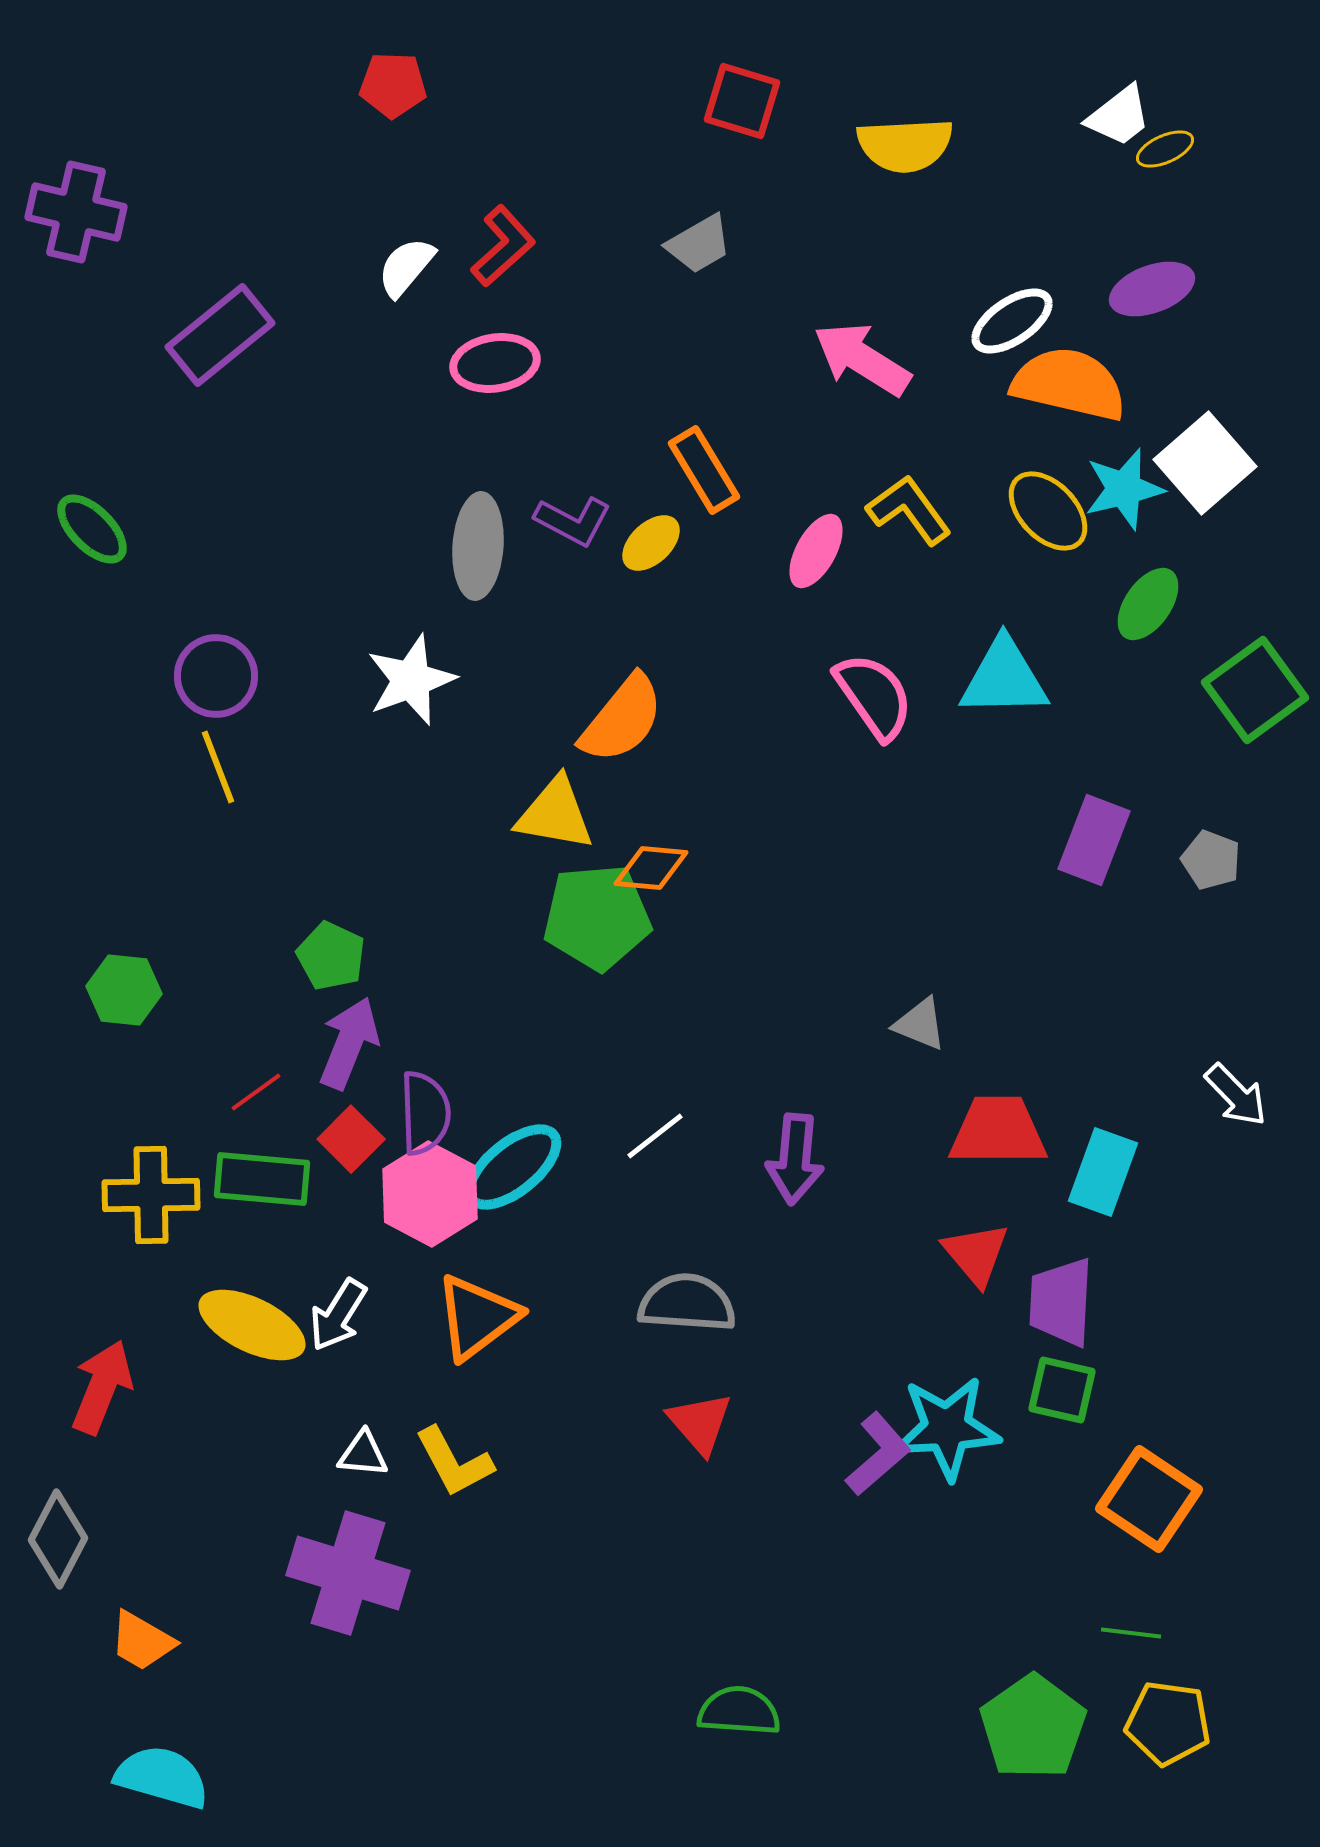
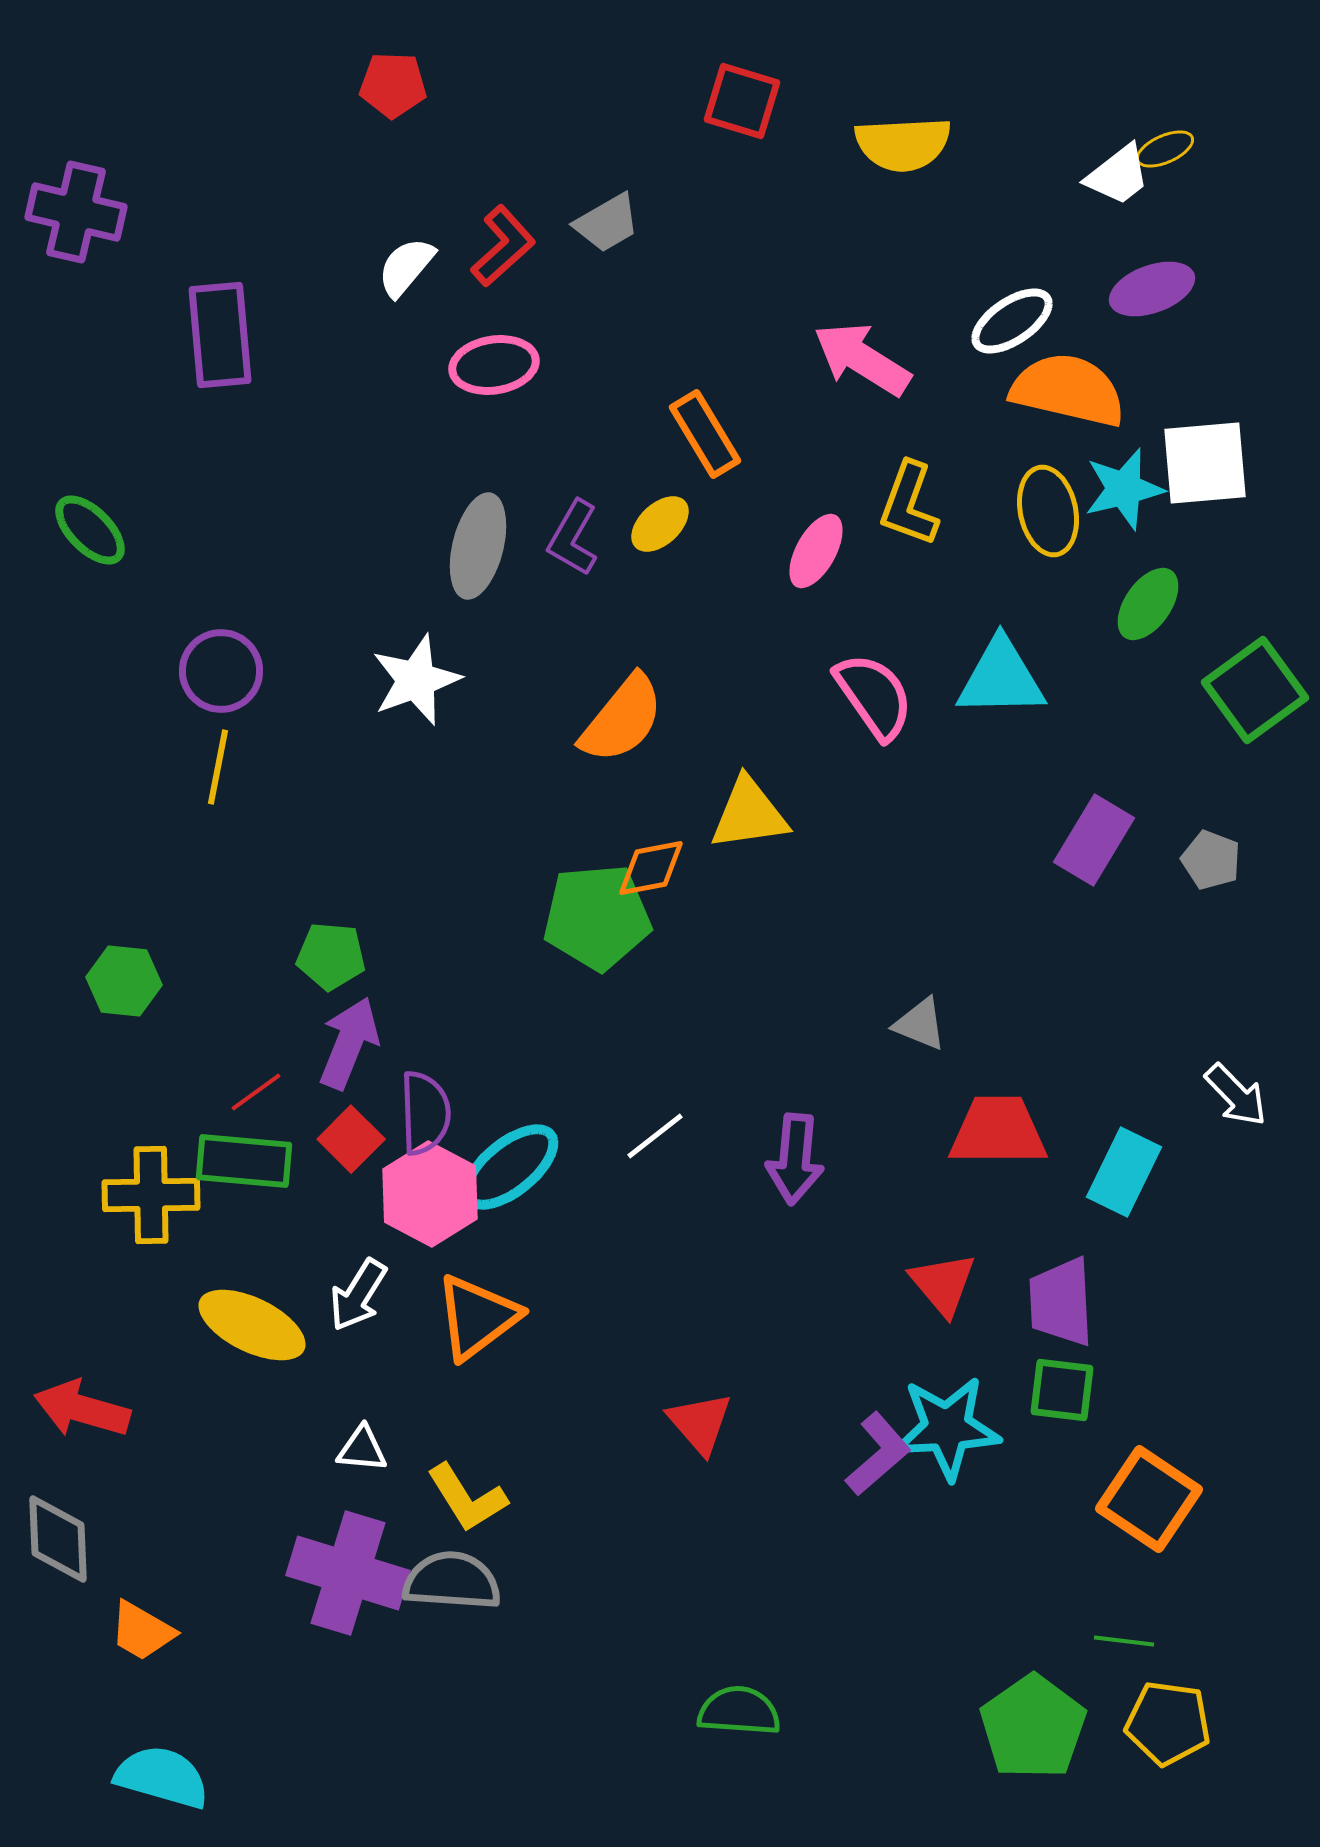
white trapezoid at (1119, 116): moved 1 px left, 59 px down
yellow semicircle at (905, 145): moved 2 px left, 1 px up
gray trapezoid at (699, 244): moved 92 px left, 21 px up
purple rectangle at (220, 335): rotated 56 degrees counterclockwise
pink ellipse at (495, 363): moved 1 px left, 2 px down
orange semicircle at (1069, 384): moved 1 px left, 6 px down
white square at (1205, 463): rotated 36 degrees clockwise
orange rectangle at (704, 470): moved 1 px right, 36 px up
yellow L-shape at (909, 510): moved 6 px up; rotated 124 degrees counterclockwise
yellow ellipse at (1048, 511): rotated 32 degrees clockwise
purple L-shape at (573, 521): moved 17 px down; rotated 92 degrees clockwise
green ellipse at (92, 529): moved 2 px left, 1 px down
yellow ellipse at (651, 543): moved 9 px right, 19 px up
gray ellipse at (478, 546): rotated 10 degrees clockwise
purple circle at (216, 676): moved 5 px right, 5 px up
cyan triangle at (1004, 678): moved 3 px left
white star at (411, 680): moved 5 px right
yellow line at (218, 767): rotated 32 degrees clockwise
yellow triangle at (555, 814): moved 194 px right; rotated 18 degrees counterclockwise
purple rectangle at (1094, 840): rotated 10 degrees clockwise
orange diamond at (651, 868): rotated 16 degrees counterclockwise
green pentagon at (331, 956): rotated 20 degrees counterclockwise
green hexagon at (124, 990): moved 9 px up
cyan ellipse at (513, 1167): moved 3 px left
cyan rectangle at (1103, 1172): moved 21 px right; rotated 6 degrees clockwise
green rectangle at (262, 1179): moved 18 px left, 18 px up
red triangle at (976, 1254): moved 33 px left, 30 px down
purple trapezoid at (1061, 1302): rotated 6 degrees counterclockwise
gray semicircle at (687, 1303): moved 235 px left, 278 px down
white arrow at (338, 1315): moved 20 px right, 20 px up
red arrow at (102, 1387): moved 20 px left, 22 px down; rotated 96 degrees counterclockwise
green square at (1062, 1390): rotated 6 degrees counterclockwise
white triangle at (363, 1454): moved 1 px left, 5 px up
yellow L-shape at (454, 1462): moved 13 px right, 36 px down; rotated 4 degrees counterclockwise
gray diamond at (58, 1539): rotated 30 degrees counterclockwise
green line at (1131, 1633): moved 7 px left, 8 px down
orange trapezoid at (142, 1641): moved 10 px up
